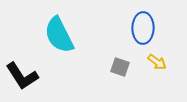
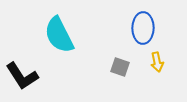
yellow arrow: rotated 42 degrees clockwise
